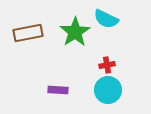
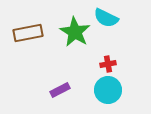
cyan semicircle: moved 1 px up
green star: rotated 8 degrees counterclockwise
red cross: moved 1 px right, 1 px up
purple rectangle: moved 2 px right; rotated 30 degrees counterclockwise
